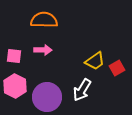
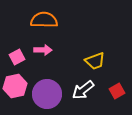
pink square: moved 3 px right, 1 px down; rotated 35 degrees counterclockwise
yellow trapezoid: rotated 15 degrees clockwise
red square: moved 23 px down
pink hexagon: rotated 20 degrees clockwise
white arrow: moved 1 px right; rotated 20 degrees clockwise
purple circle: moved 3 px up
